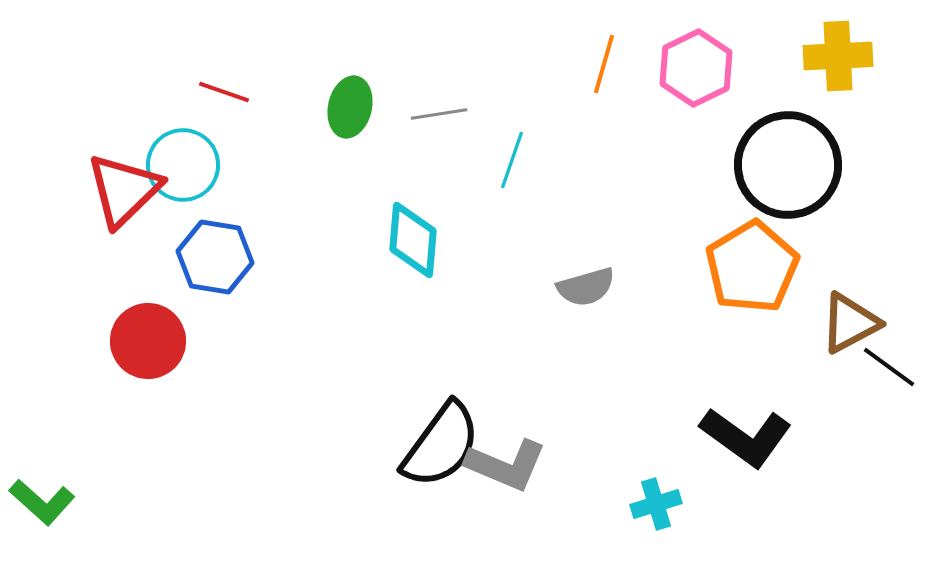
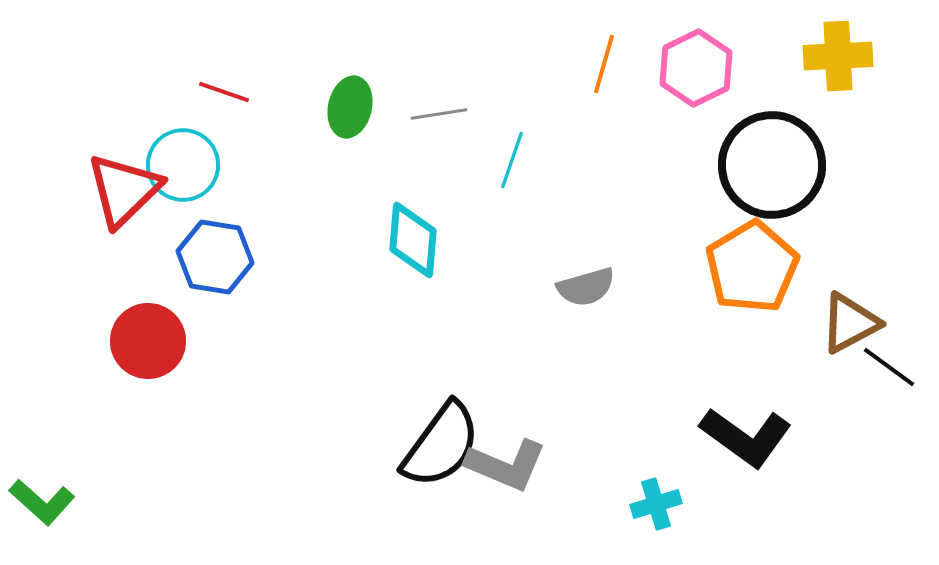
black circle: moved 16 px left
